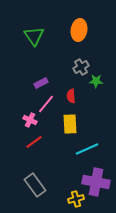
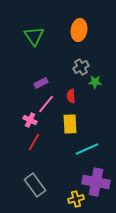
green star: moved 1 px left, 1 px down
red line: rotated 24 degrees counterclockwise
